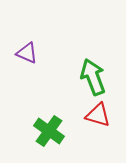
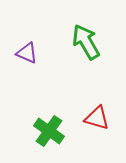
green arrow: moved 7 px left, 35 px up; rotated 9 degrees counterclockwise
red triangle: moved 1 px left, 3 px down
